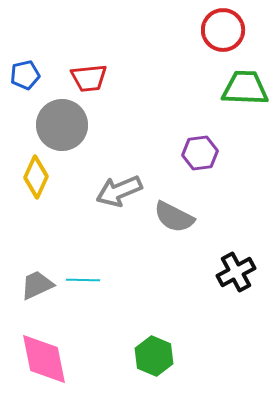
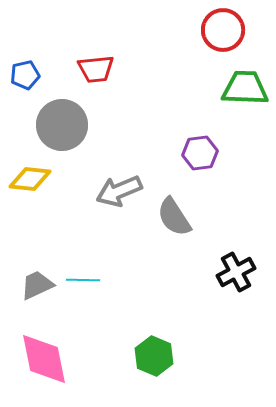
red trapezoid: moved 7 px right, 9 px up
yellow diamond: moved 6 px left, 2 px down; rotated 72 degrees clockwise
gray semicircle: rotated 30 degrees clockwise
